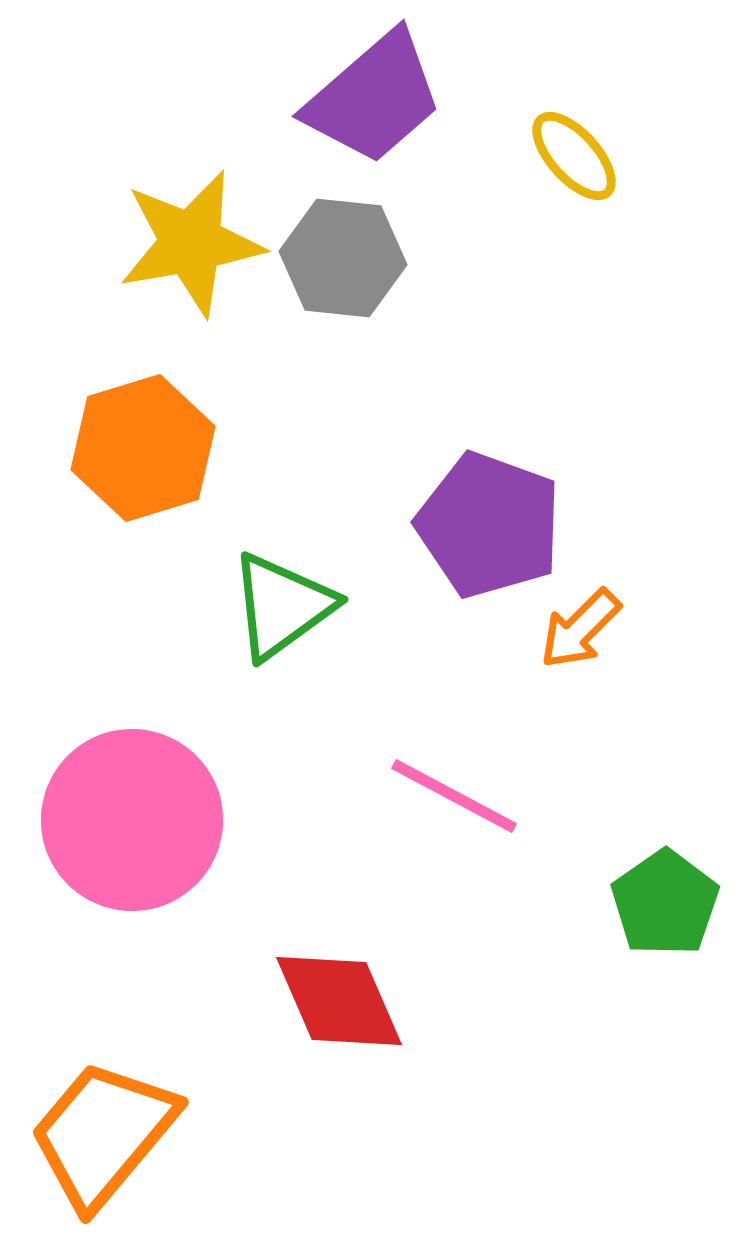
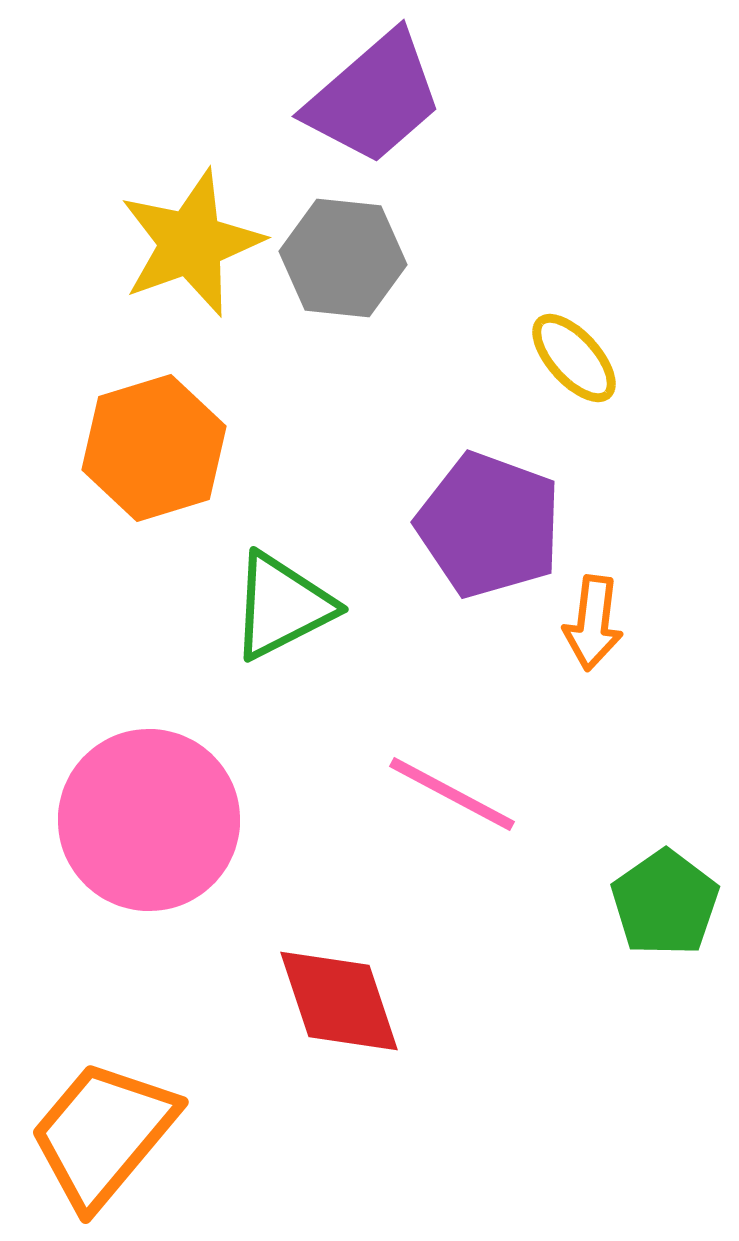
yellow ellipse: moved 202 px down
yellow star: rotated 10 degrees counterclockwise
orange hexagon: moved 11 px right
green triangle: rotated 9 degrees clockwise
orange arrow: moved 13 px right, 6 px up; rotated 38 degrees counterclockwise
pink line: moved 2 px left, 2 px up
pink circle: moved 17 px right
red diamond: rotated 5 degrees clockwise
